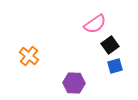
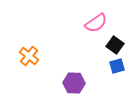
pink semicircle: moved 1 px right, 1 px up
black square: moved 5 px right; rotated 18 degrees counterclockwise
blue square: moved 2 px right
